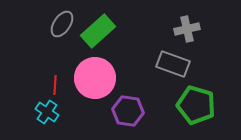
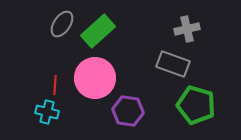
cyan cross: rotated 20 degrees counterclockwise
